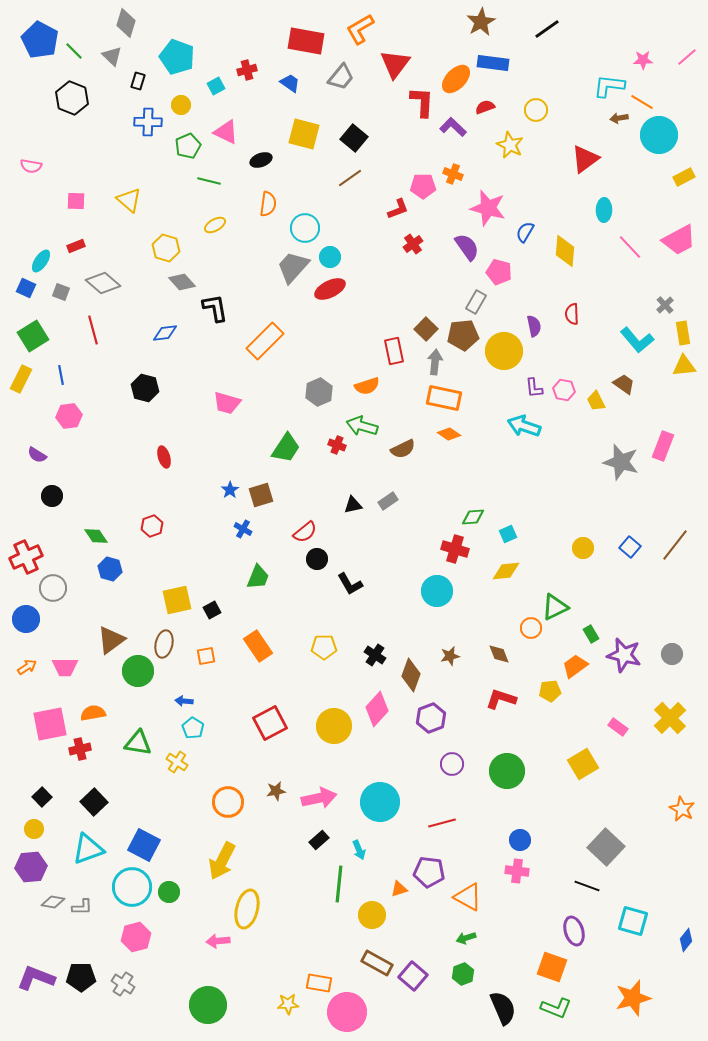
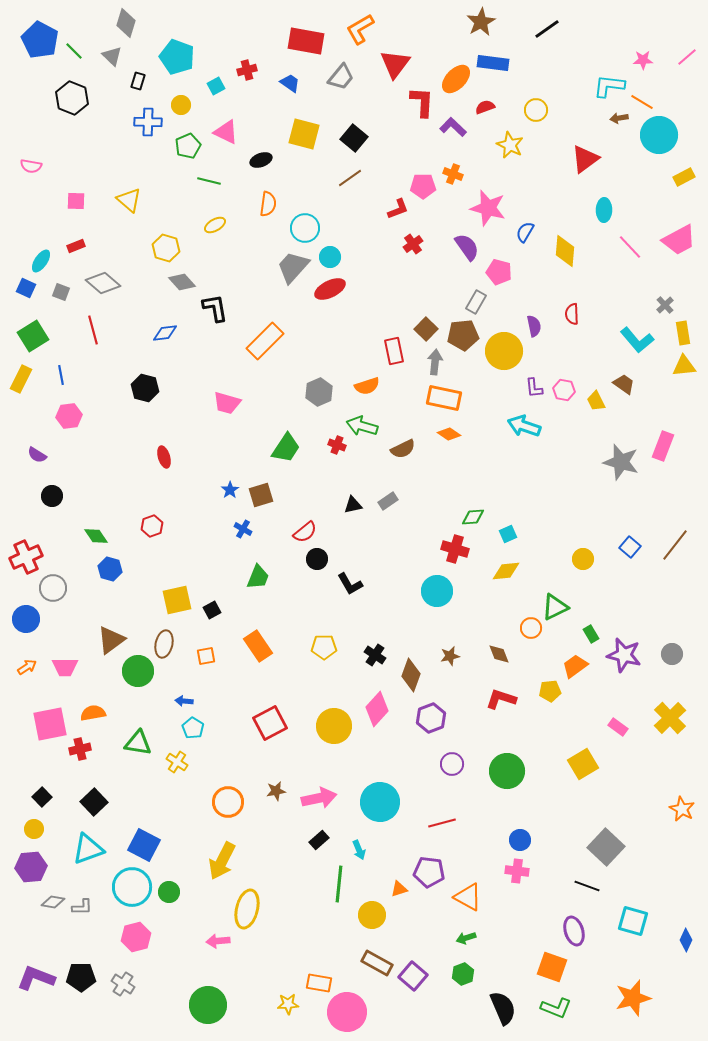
yellow circle at (583, 548): moved 11 px down
blue diamond at (686, 940): rotated 15 degrees counterclockwise
